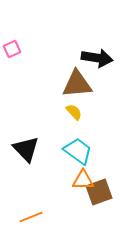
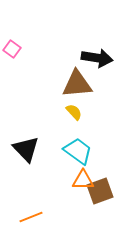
pink square: rotated 30 degrees counterclockwise
brown square: moved 1 px right, 1 px up
